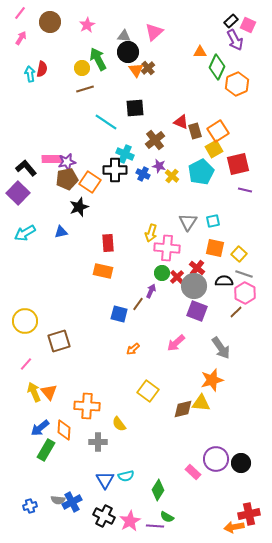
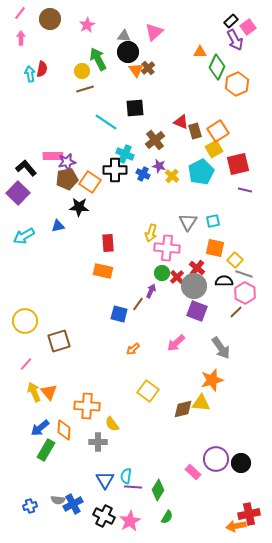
brown circle at (50, 22): moved 3 px up
pink square at (248, 25): moved 2 px down; rotated 28 degrees clockwise
pink arrow at (21, 38): rotated 32 degrees counterclockwise
yellow circle at (82, 68): moved 3 px down
pink rectangle at (52, 159): moved 1 px right, 3 px up
black star at (79, 207): rotated 24 degrees clockwise
blue triangle at (61, 232): moved 3 px left, 6 px up
cyan arrow at (25, 233): moved 1 px left, 3 px down
yellow square at (239, 254): moved 4 px left, 6 px down
yellow semicircle at (119, 424): moved 7 px left
cyan semicircle at (126, 476): rotated 112 degrees clockwise
blue cross at (72, 502): moved 1 px right, 2 px down
green semicircle at (167, 517): rotated 88 degrees counterclockwise
purple line at (155, 526): moved 22 px left, 39 px up
orange arrow at (234, 527): moved 2 px right, 1 px up
